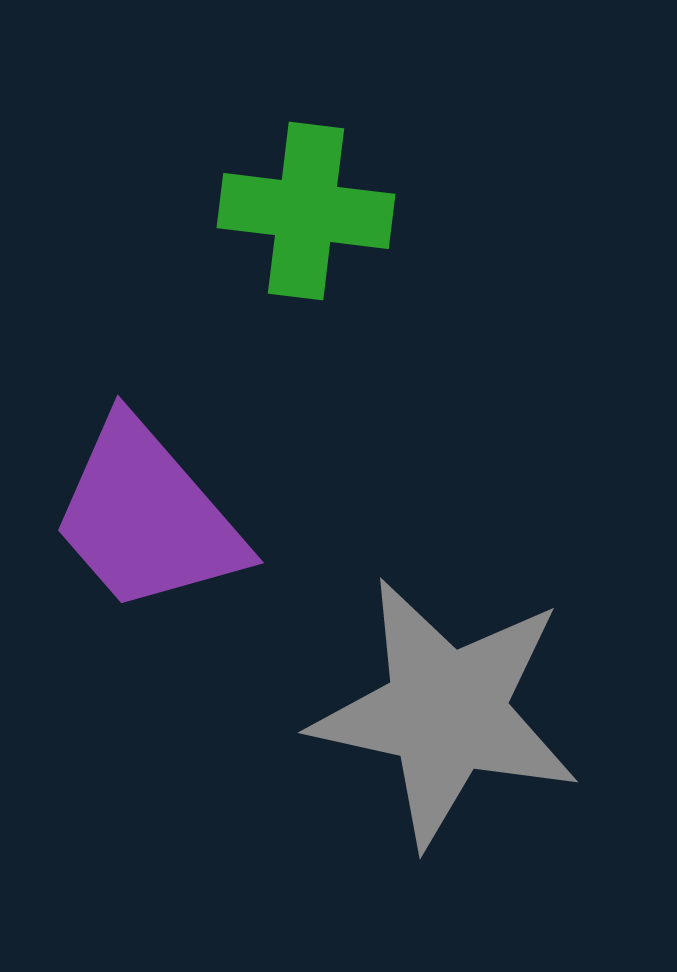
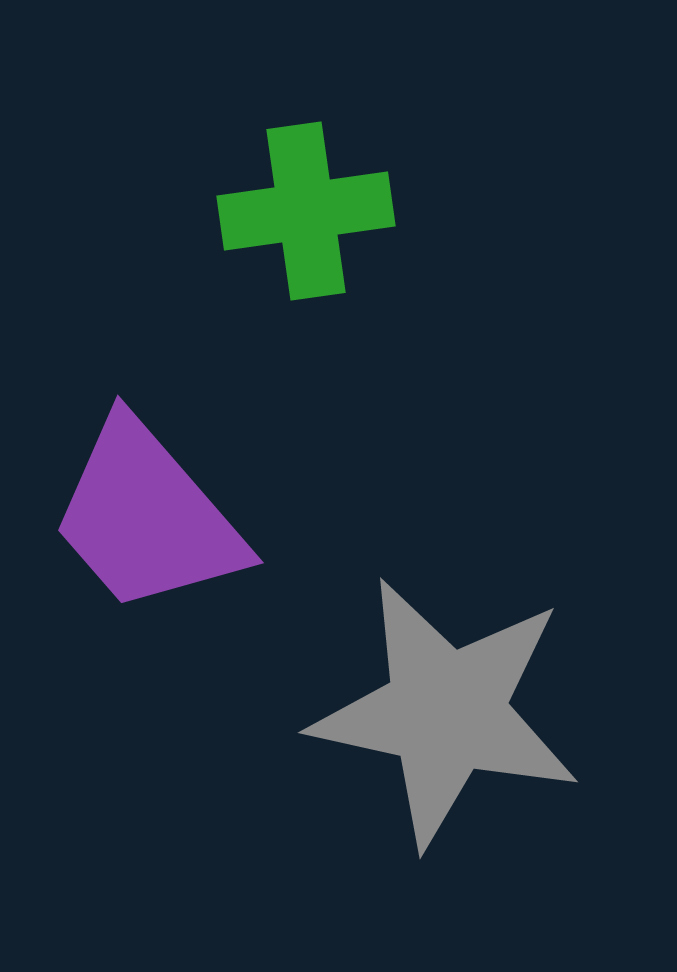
green cross: rotated 15 degrees counterclockwise
